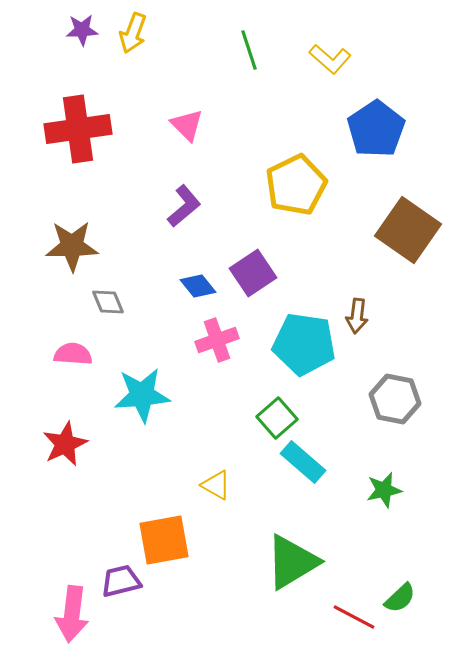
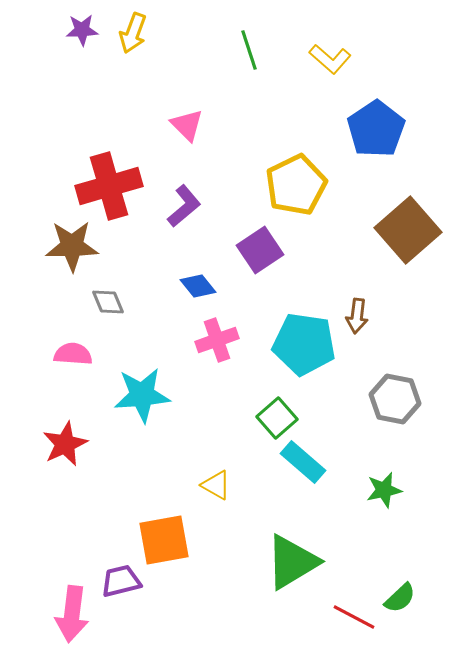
red cross: moved 31 px right, 57 px down; rotated 8 degrees counterclockwise
brown square: rotated 14 degrees clockwise
purple square: moved 7 px right, 23 px up
